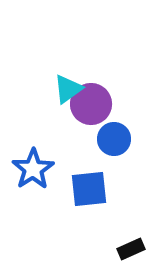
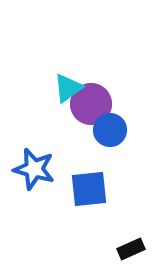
cyan triangle: moved 1 px up
blue circle: moved 4 px left, 9 px up
blue star: moved 1 px right; rotated 24 degrees counterclockwise
